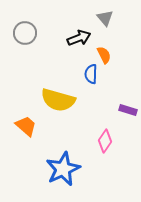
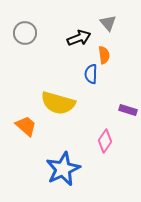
gray triangle: moved 3 px right, 5 px down
orange semicircle: rotated 18 degrees clockwise
yellow semicircle: moved 3 px down
